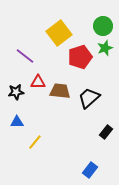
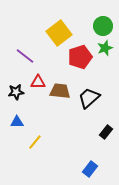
blue rectangle: moved 1 px up
